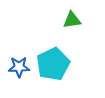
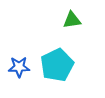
cyan pentagon: moved 4 px right, 1 px down
